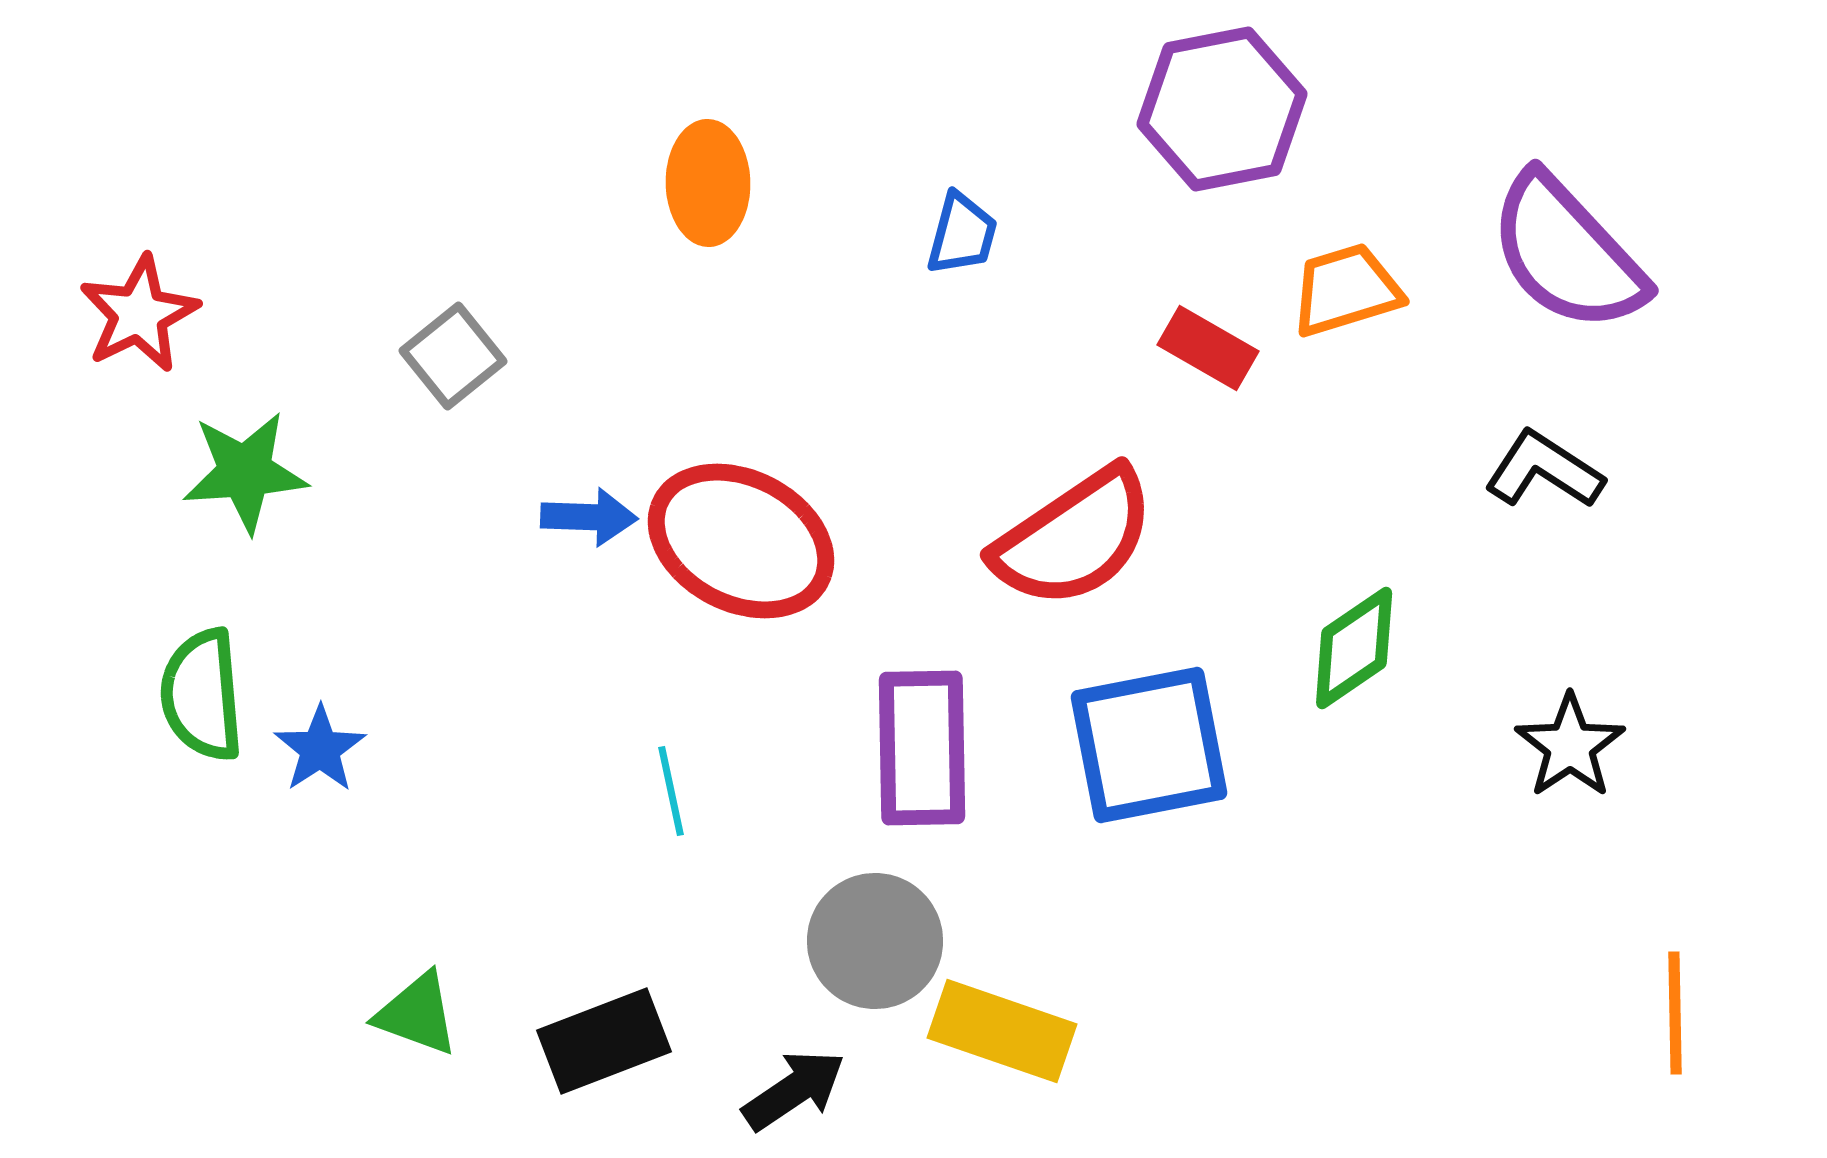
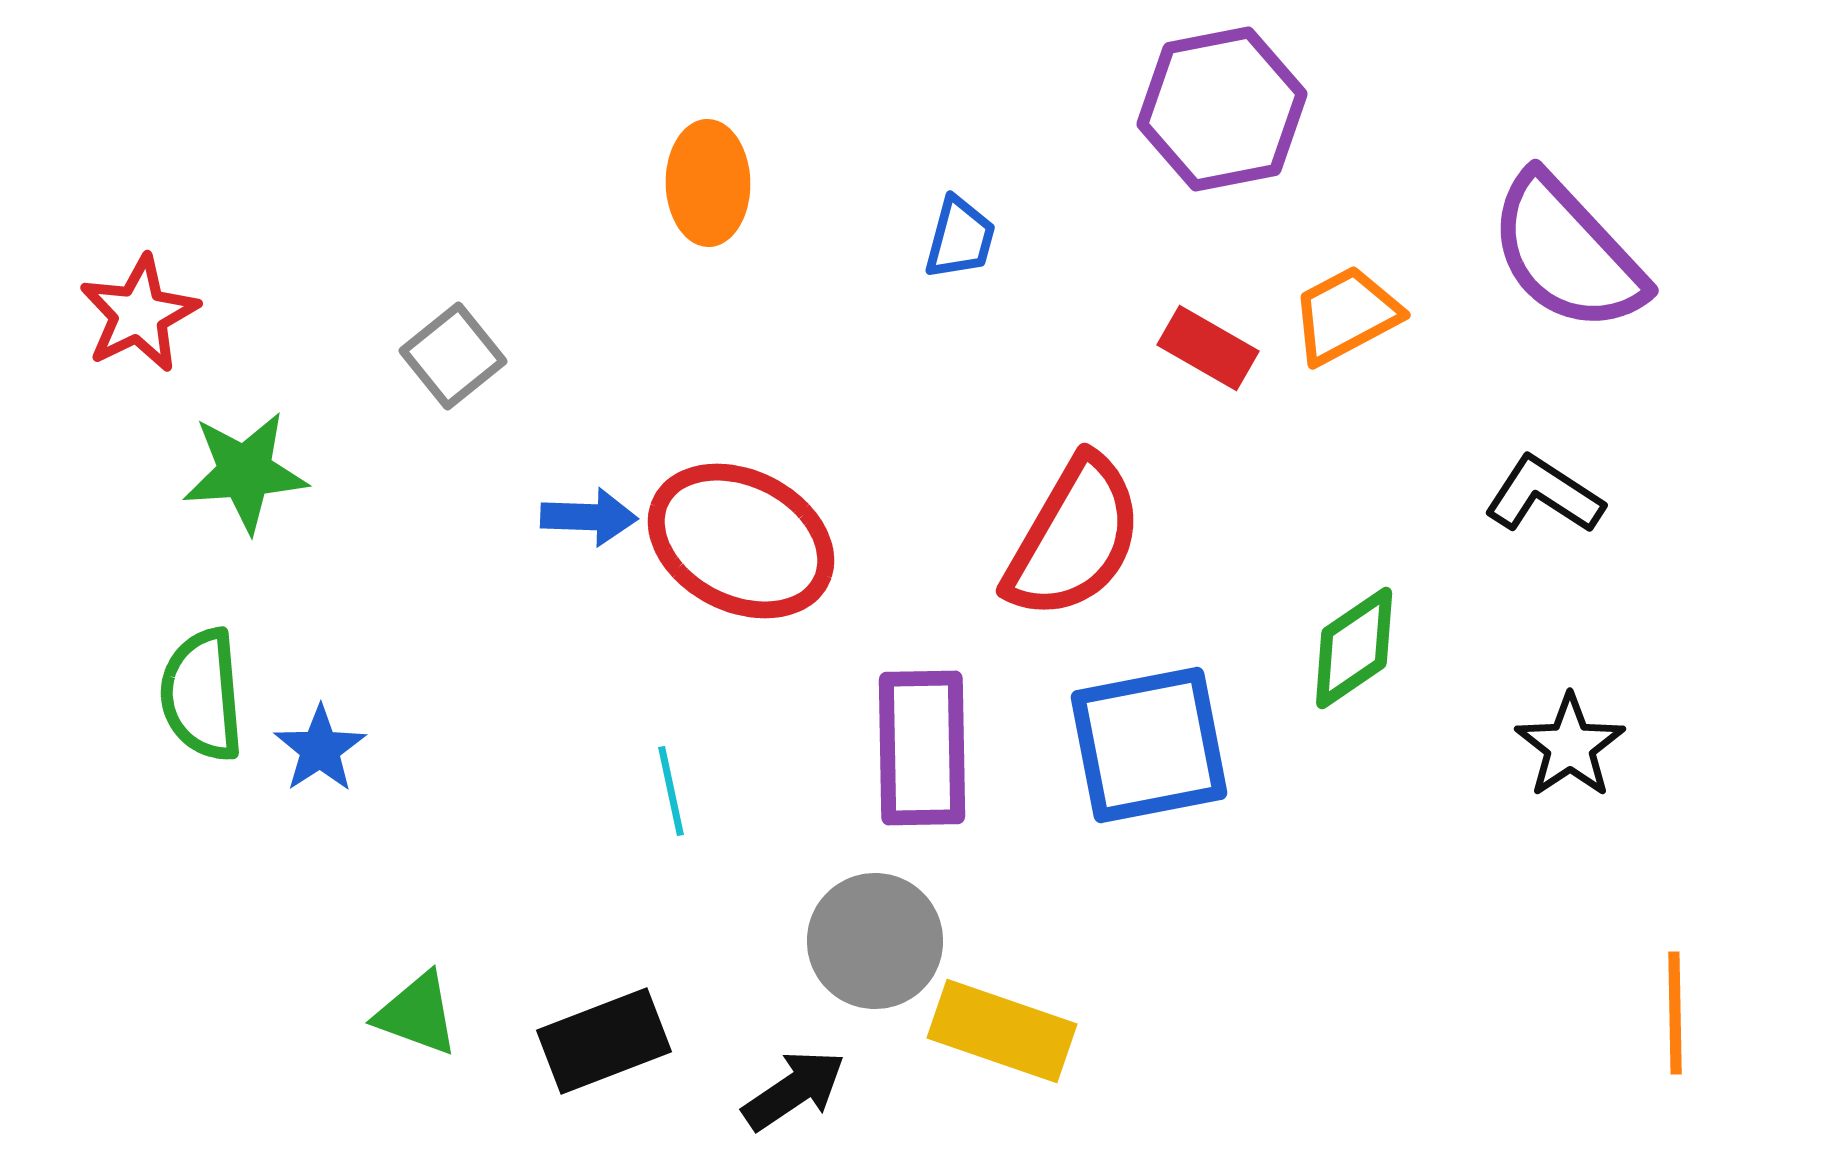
blue trapezoid: moved 2 px left, 4 px down
orange trapezoid: moved 25 px down; rotated 11 degrees counterclockwise
black L-shape: moved 25 px down
red semicircle: rotated 26 degrees counterclockwise
